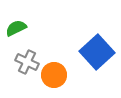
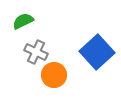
green semicircle: moved 7 px right, 7 px up
gray cross: moved 9 px right, 10 px up
